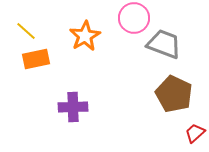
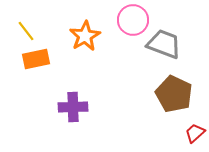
pink circle: moved 1 px left, 2 px down
yellow line: rotated 10 degrees clockwise
